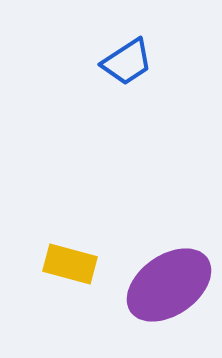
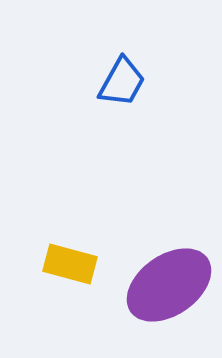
blue trapezoid: moved 5 px left, 20 px down; rotated 28 degrees counterclockwise
